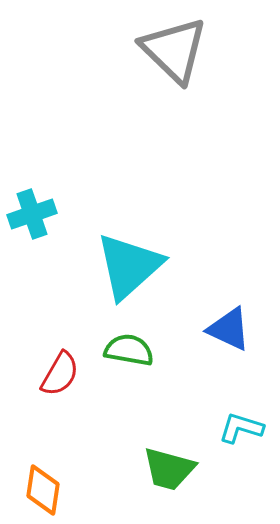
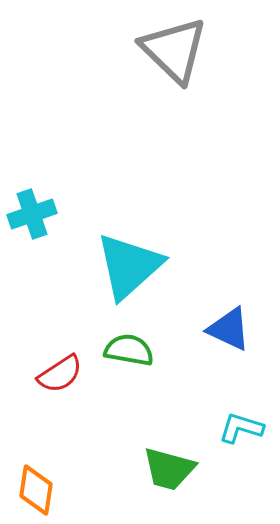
red semicircle: rotated 27 degrees clockwise
orange diamond: moved 7 px left
